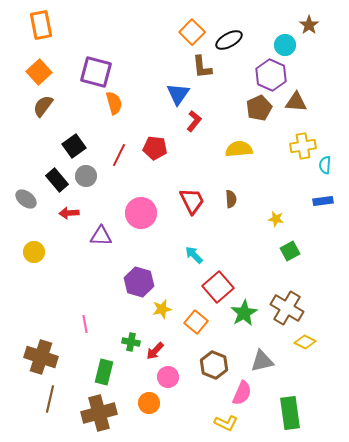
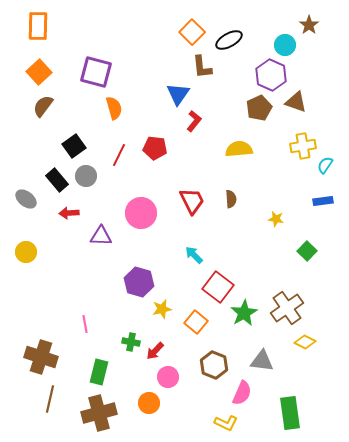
orange rectangle at (41, 25): moved 3 px left, 1 px down; rotated 12 degrees clockwise
brown triangle at (296, 102): rotated 15 degrees clockwise
orange semicircle at (114, 103): moved 5 px down
cyan semicircle at (325, 165): rotated 30 degrees clockwise
green square at (290, 251): moved 17 px right; rotated 18 degrees counterclockwise
yellow circle at (34, 252): moved 8 px left
red square at (218, 287): rotated 12 degrees counterclockwise
brown cross at (287, 308): rotated 24 degrees clockwise
gray triangle at (262, 361): rotated 20 degrees clockwise
green rectangle at (104, 372): moved 5 px left
